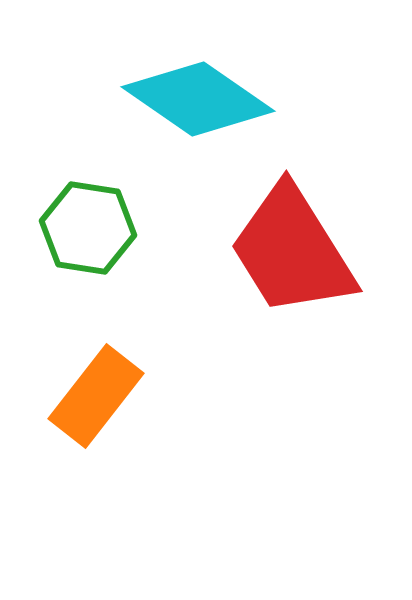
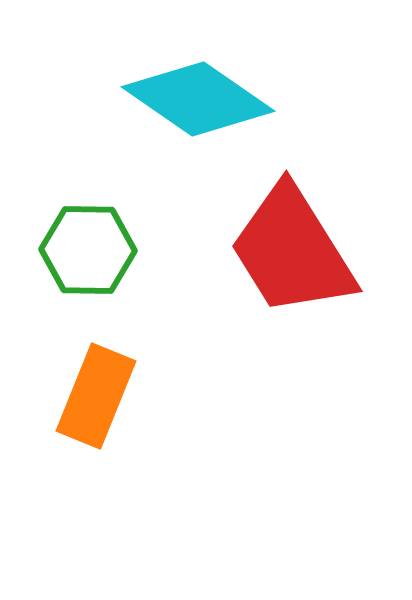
green hexagon: moved 22 px down; rotated 8 degrees counterclockwise
orange rectangle: rotated 16 degrees counterclockwise
